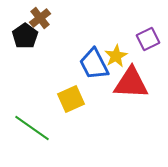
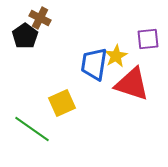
brown cross: rotated 25 degrees counterclockwise
purple square: rotated 20 degrees clockwise
blue trapezoid: rotated 36 degrees clockwise
red triangle: moved 1 px right, 1 px down; rotated 15 degrees clockwise
yellow square: moved 9 px left, 4 px down
green line: moved 1 px down
